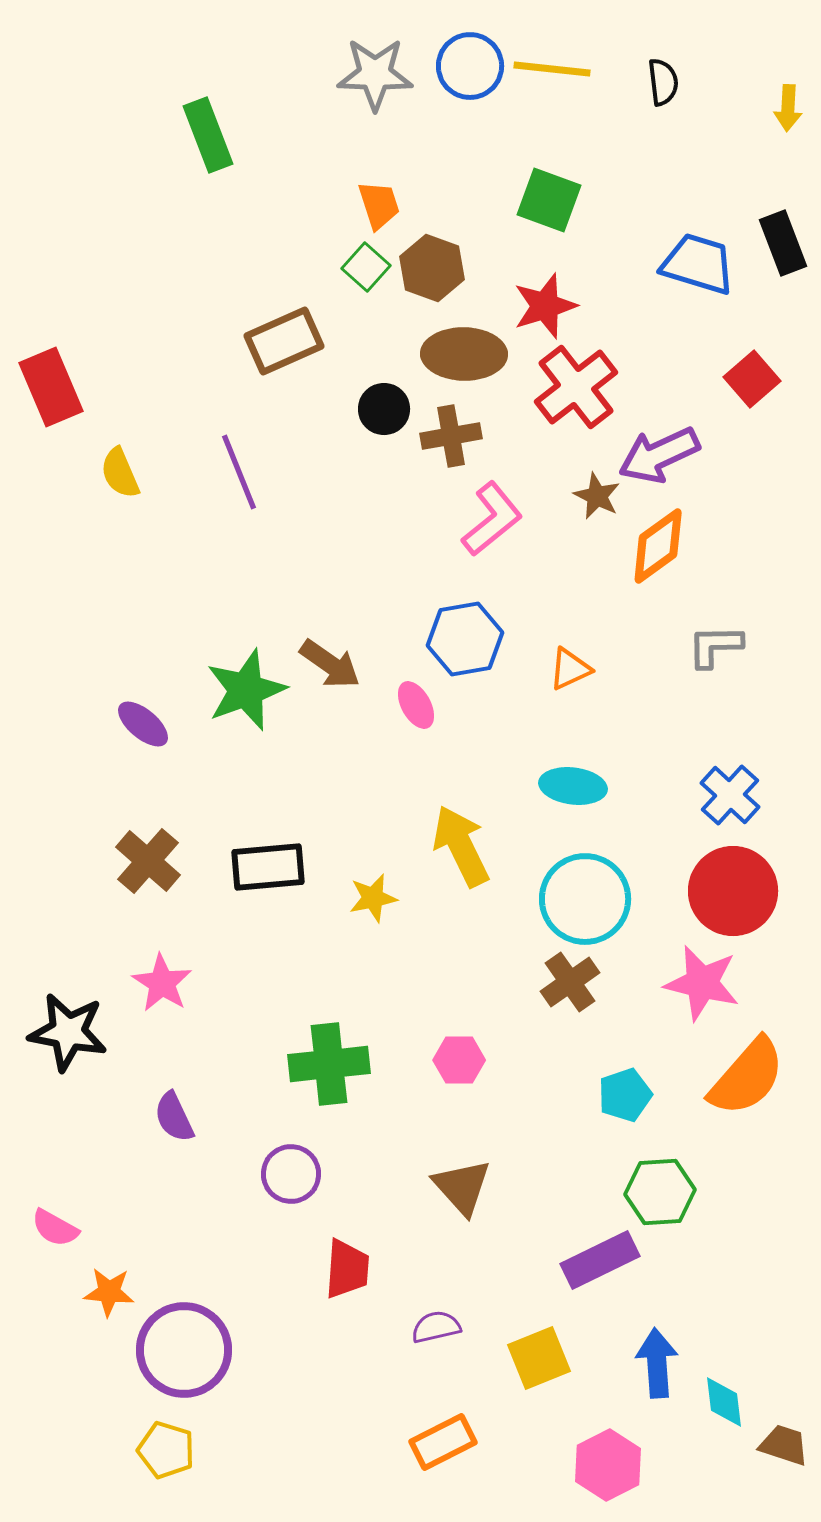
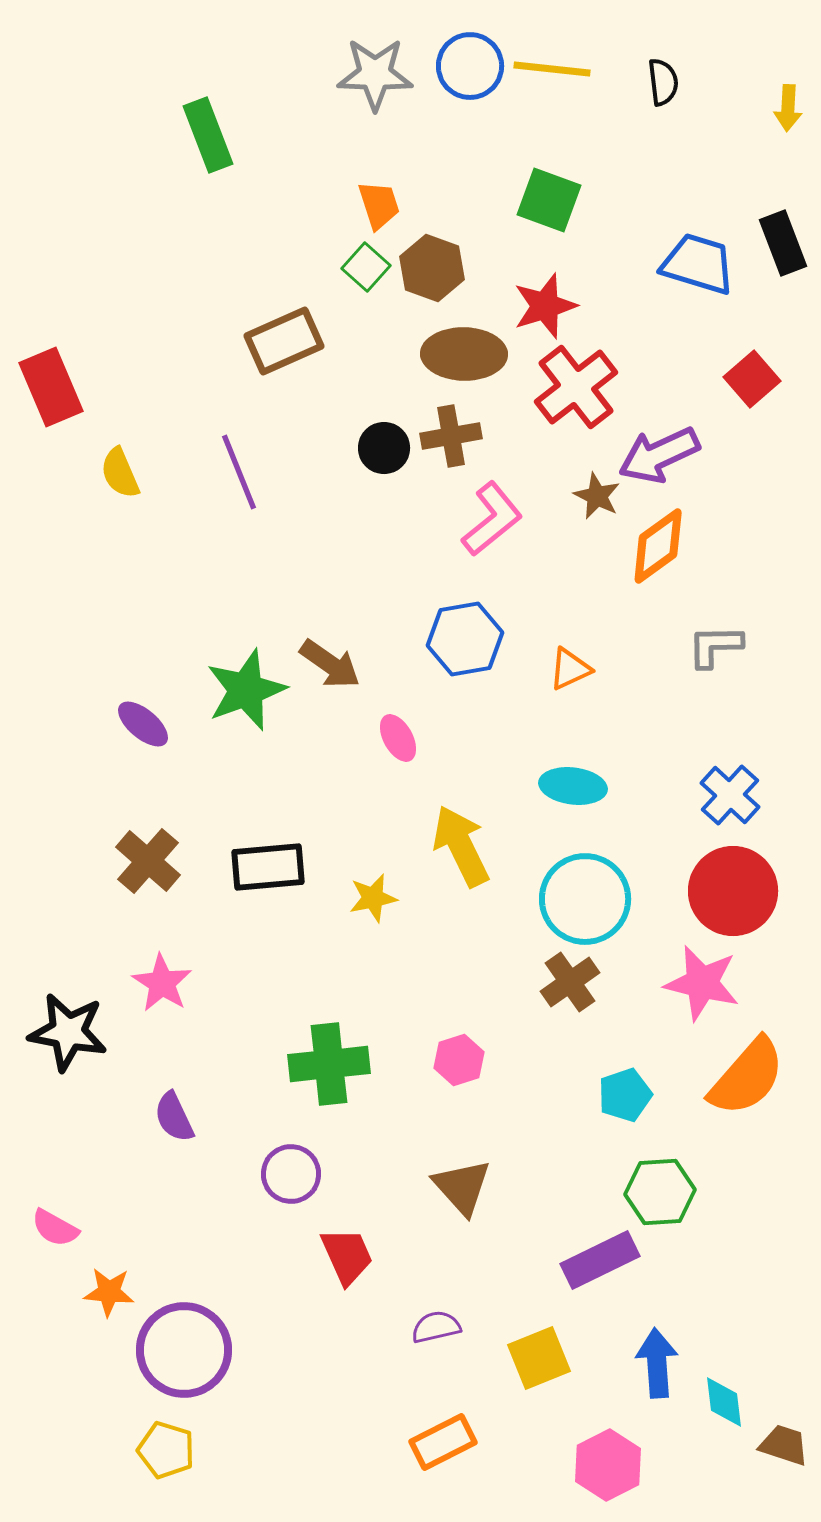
black circle at (384, 409): moved 39 px down
pink ellipse at (416, 705): moved 18 px left, 33 px down
pink hexagon at (459, 1060): rotated 18 degrees counterclockwise
red trapezoid at (347, 1269): moved 13 px up; rotated 28 degrees counterclockwise
